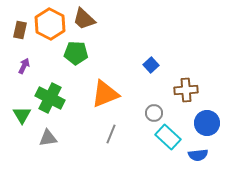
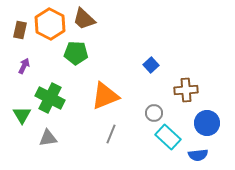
orange triangle: moved 2 px down
